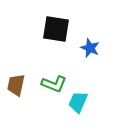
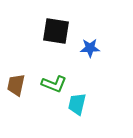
black square: moved 2 px down
blue star: rotated 24 degrees counterclockwise
cyan trapezoid: moved 1 px left, 2 px down; rotated 10 degrees counterclockwise
